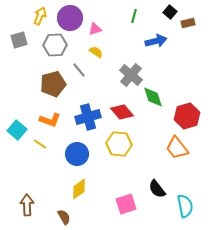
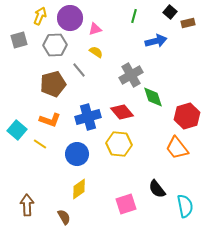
gray cross: rotated 20 degrees clockwise
